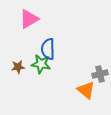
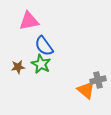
pink triangle: moved 2 px down; rotated 20 degrees clockwise
blue semicircle: moved 4 px left, 3 px up; rotated 35 degrees counterclockwise
green star: rotated 18 degrees clockwise
gray cross: moved 2 px left, 6 px down
